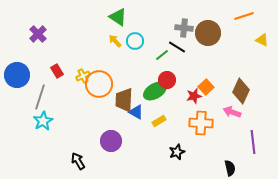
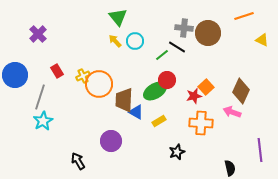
green triangle: rotated 18 degrees clockwise
blue circle: moved 2 px left
purple line: moved 7 px right, 8 px down
